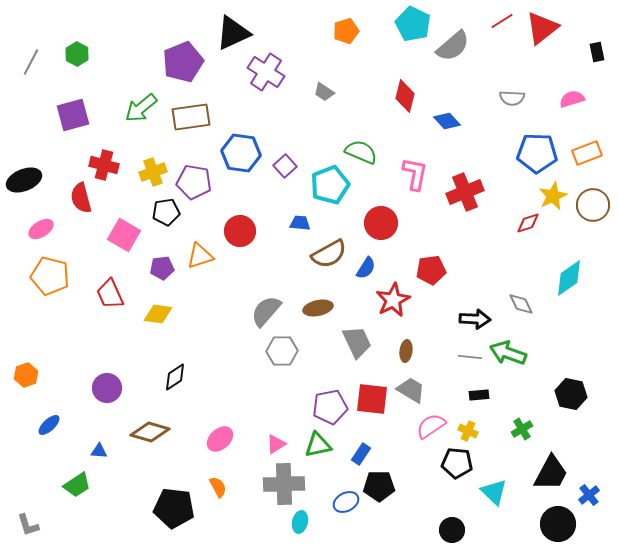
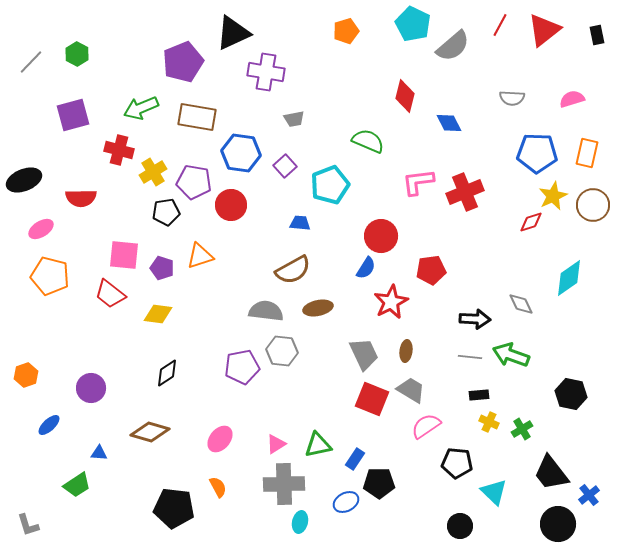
red line at (502, 21): moved 2 px left, 4 px down; rotated 30 degrees counterclockwise
red triangle at (542, 28): moved 2 px right, 2 px down
black rectangle at (597, 52): moved 17 px up
gray line at (31, 62): rotated 16 degrees clockwise
purple cross at (266, 72): rotated 24 degrees counterclockwise
gray trapezoid at (324, 92): moved 30 px left, 27 px down; rotated 45 degrees counterclockwise
green arrow at (141, 108): rotated 16 degrees clockwise
brown rectangle at (191, 117): moved 6 px right; rotated 18 degrees clockwise
blue diamond at (447, 121): moved 2 px right, 2 px down; rotated 16 degrees clockwise
green semicircle at (361, 152): moved 7 px right, 11 px up
orange rectangle at (587, 153): rotated 56 degrees counterclockwise
red cross at (104, 165): moved 15 px right, 15 px up
yellow cross at (153, 172): rotated 12 degrees counterclockwise
pink L-shape at (415, 174): moved 3 px right, 8 px down; rotated 108 degrees counterclockwise
red semicircle at (81, 198): rotated 76 degrees counterclockwise
red circle at (381, 223): moved 13 px down
red diamond at (528, 223): moved 3 px right, 1 px up
red circle at (240, 231): moved 9 px left, 26 px up
pink square at (124, 235): moved 20 px down; rotated 24 degrees counterclockwise
brown semicircle at (329, 254): moved 36 px left, 16 px down
purple pentagon at (162, 268): rotated 25 degrees clockwise
red trapezoid at (110, 294): rotated 28 degrees counterclockwise
red star at (393, 300): moved 2 px left, 2 px down
gray semicircle at (266, 311): rotated 56 degrees clockwise
gray trapezoid at (357, 342): moved 7 px right, 12 px down
gray hexagon at (282, 351): rotated 8 degrees clockwise
green arrow at (508, 353): moved 3 px right, 2 px down
black diamond at (175, 377): moved 8 px left, 4 px up
purple circle at (107, 388): moved 16 px left
red square at (372, 399): rotated 16 degrees clockwise
purple pentagon at (330, 407): moved 88 px left, 40 px up
pink semicircle at (431, 426): moved 5 px left
yellow cross at (468, 431): moved 21 px right, 9 px up
pink ellipse at (220, 439): rotated 8 degrees counterclockwise
blue triangle at (99, 451): moved 2 px down
blue rectangle at (361, 454): moved 6 px left, 5 px down
black trapezoid at (551, 473): rotated 114 degrees clockwise
black pentagon at (379, 486): moved 3 px up
black circle at (452, 530): moved 8 px right, 4 px up
